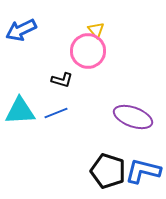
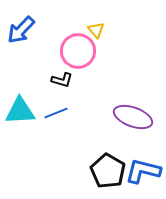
blue arrow: rotated 20 degrees counterclockwise
pink circle: moved 10 px left
black pentagon: rotated 12 degrees clockwise
